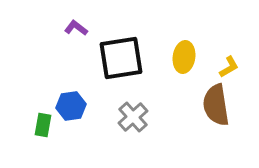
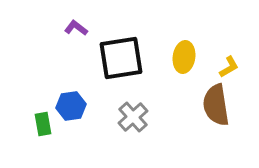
green rectangle: moved 1 px up; rotated 20 degrees counterclockwise
